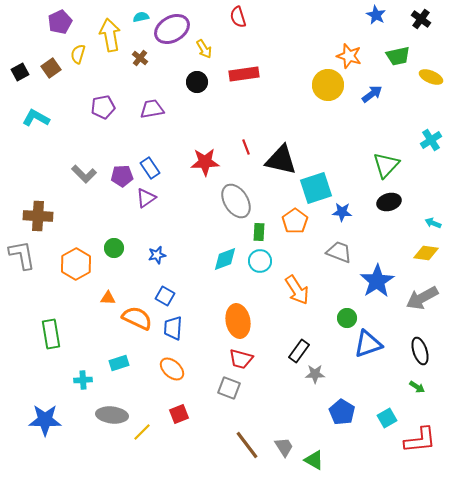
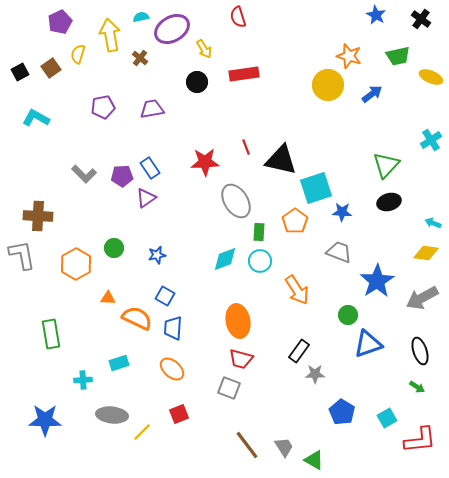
green circle at (347, 318): moved 1 px right, 3 px up
